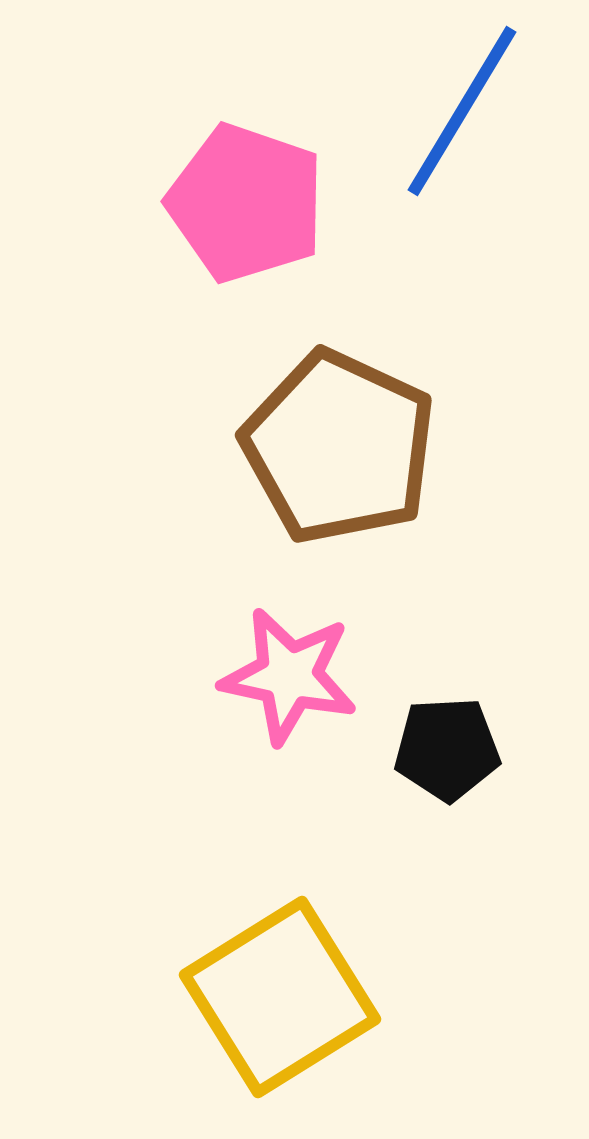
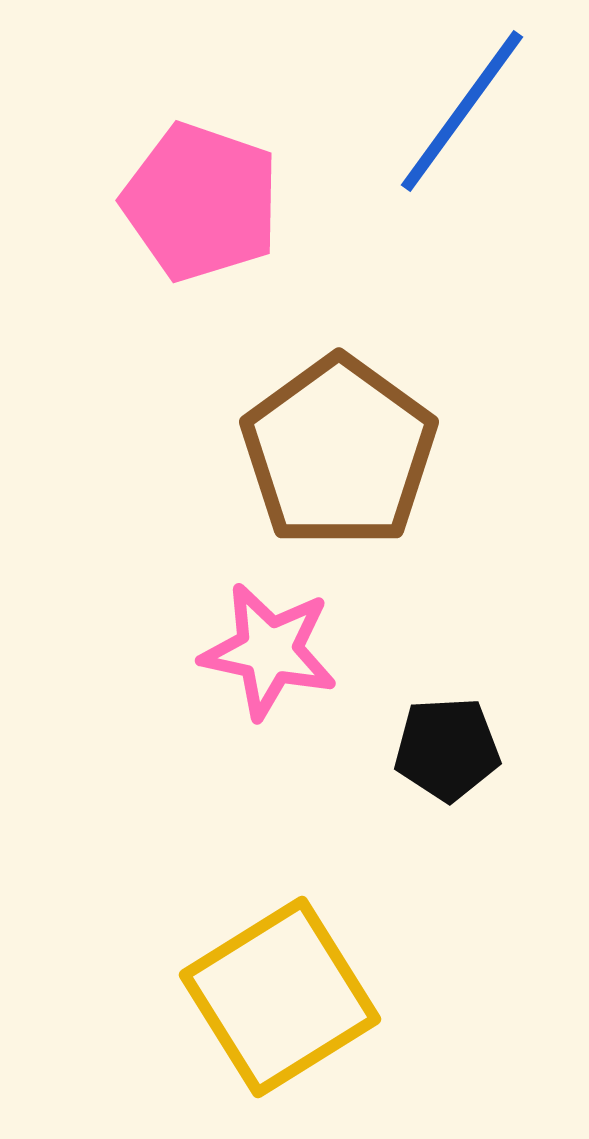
blue line: rotated 5 degrees clockwise
pink pentagon: moved 45 px left, 1 px up
brown pentagon: moved 5 px down; rotated 11 degrees clockwise
pink star: moved 20 px left, 25 px up
